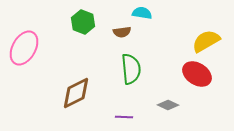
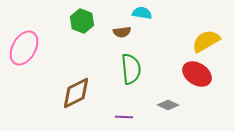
green hexagon: moved 1 px left, 1 px up
